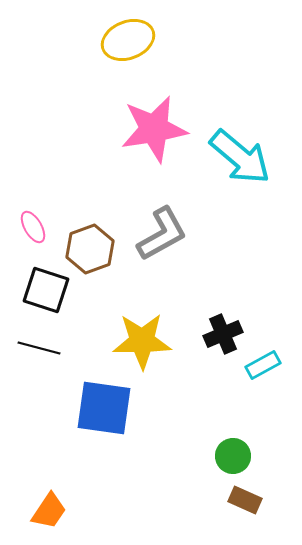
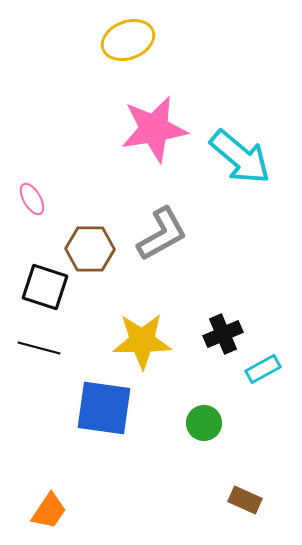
pink ellipse: moved 1 px left, 28 px up
brown hexagon: rotated 21 degrees clockwise
black square: moved 1 px left, 3 px up
cyan rectangle: moved 4 px down
green circle: moved 29 px left, 33 px up
